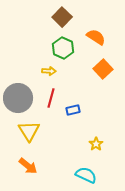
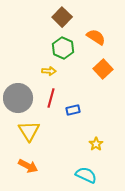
orange arrow: rotated 12 degrees counterclockwise
